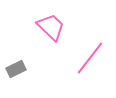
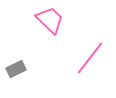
pink trapezoid: moved 1 px left, 7 px up
